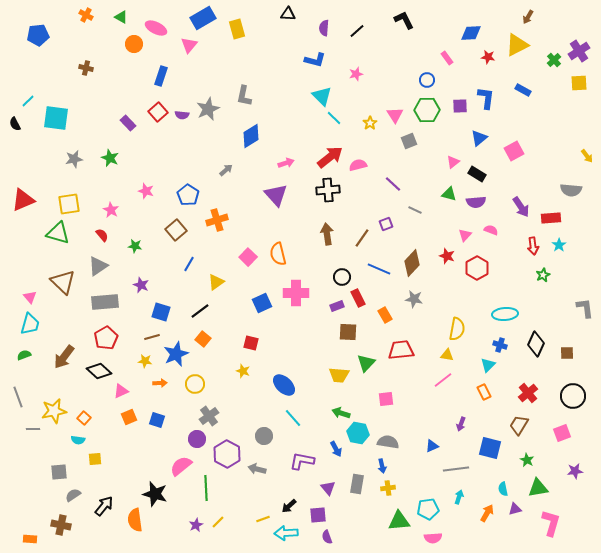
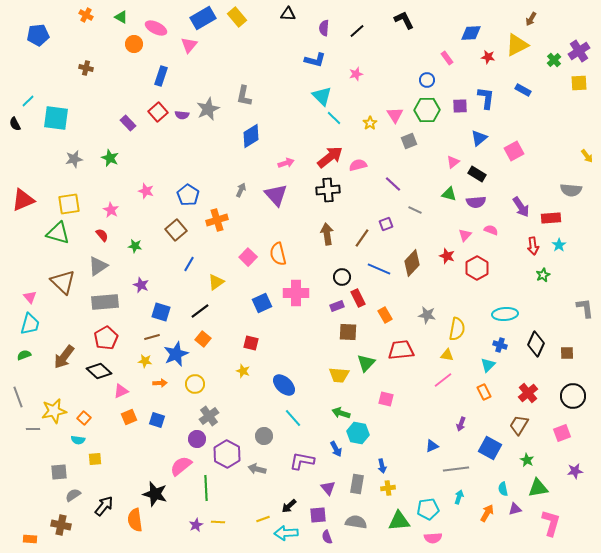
brown arrow at (528, 17): moved 3 px right, 2 px down
yellow rectangle at (237, 29): moved 12 px up; rotated 24 degrees counterclockwise
gray arrow at (226, 170): moved 15 px right, 20 px down; rotated 24 degrees counterclockwise
gray star at (414, 299): moved 13 px right, 16 px down
pink square at (386, 399): rotated 21 degrees clockwise
gray semicircle at (388, 442): moved 32 px left, 80 px down
blue square at (490, 448): rotated 15 degrees clockwise
yellow line at (218, 522): rotated 48 degrees clockwise
